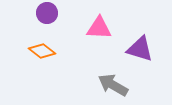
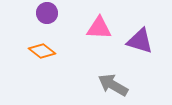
purple triangle: moved 8 px up
